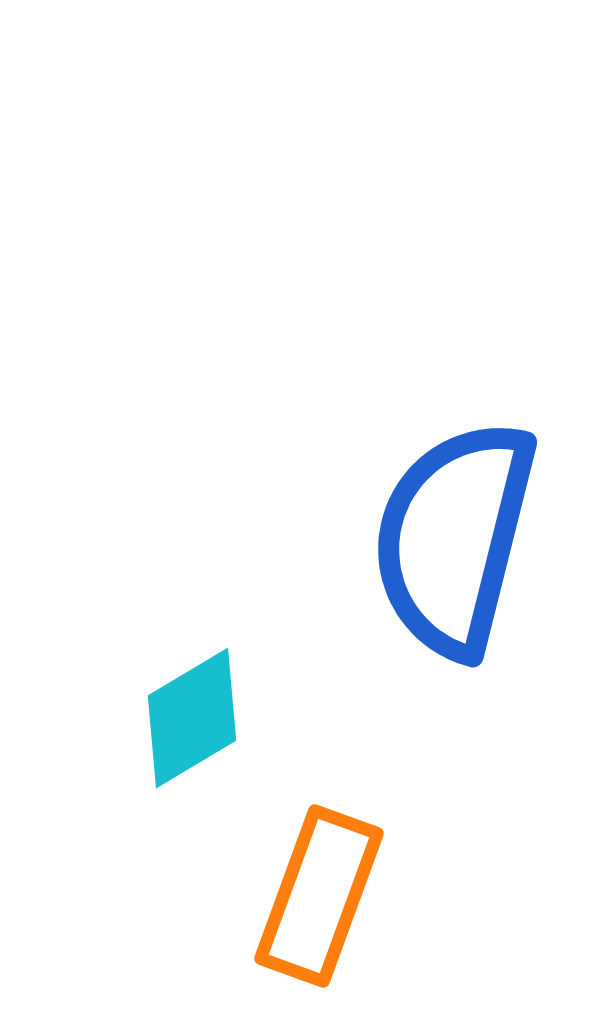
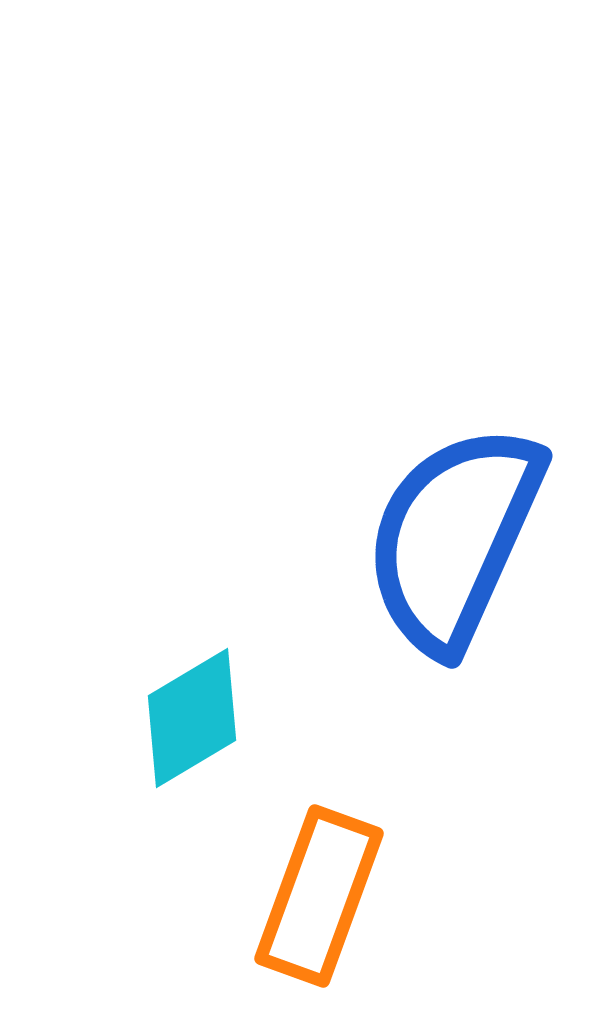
blue semicircle: rotated 10 degrees clockwise
